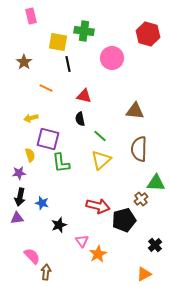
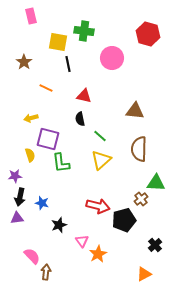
purple star: moved 4 px left, 3 px down
